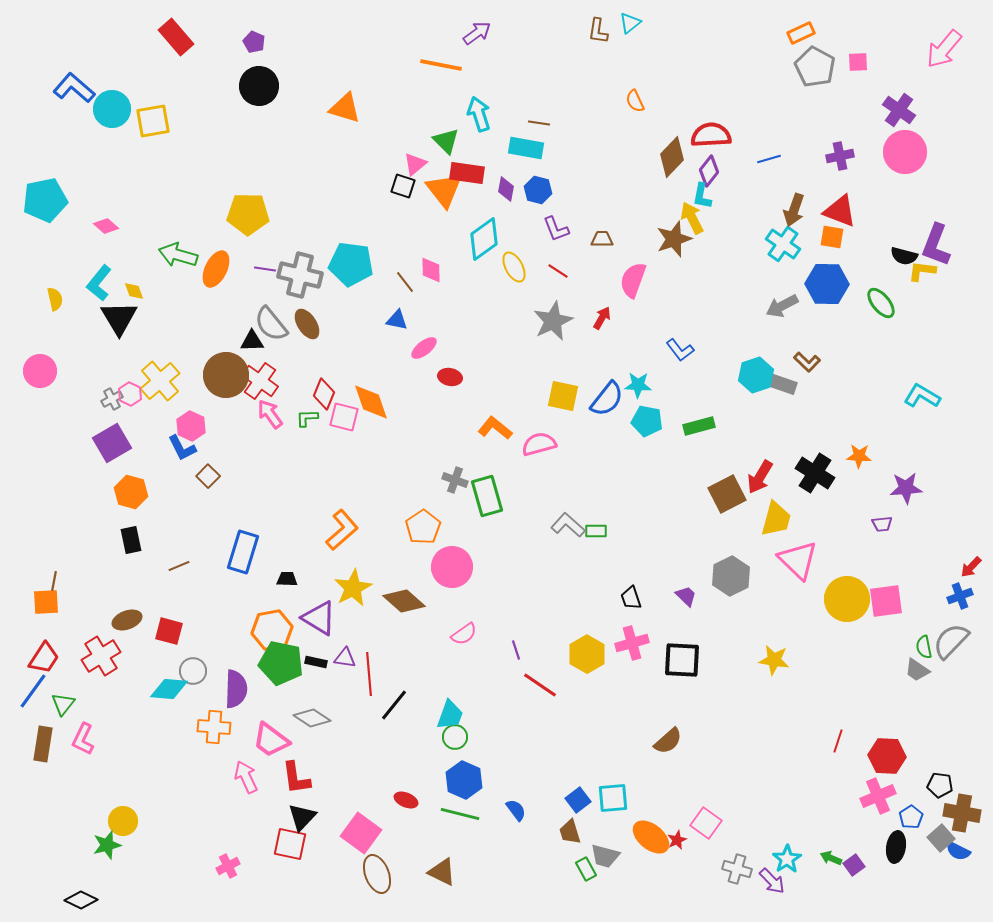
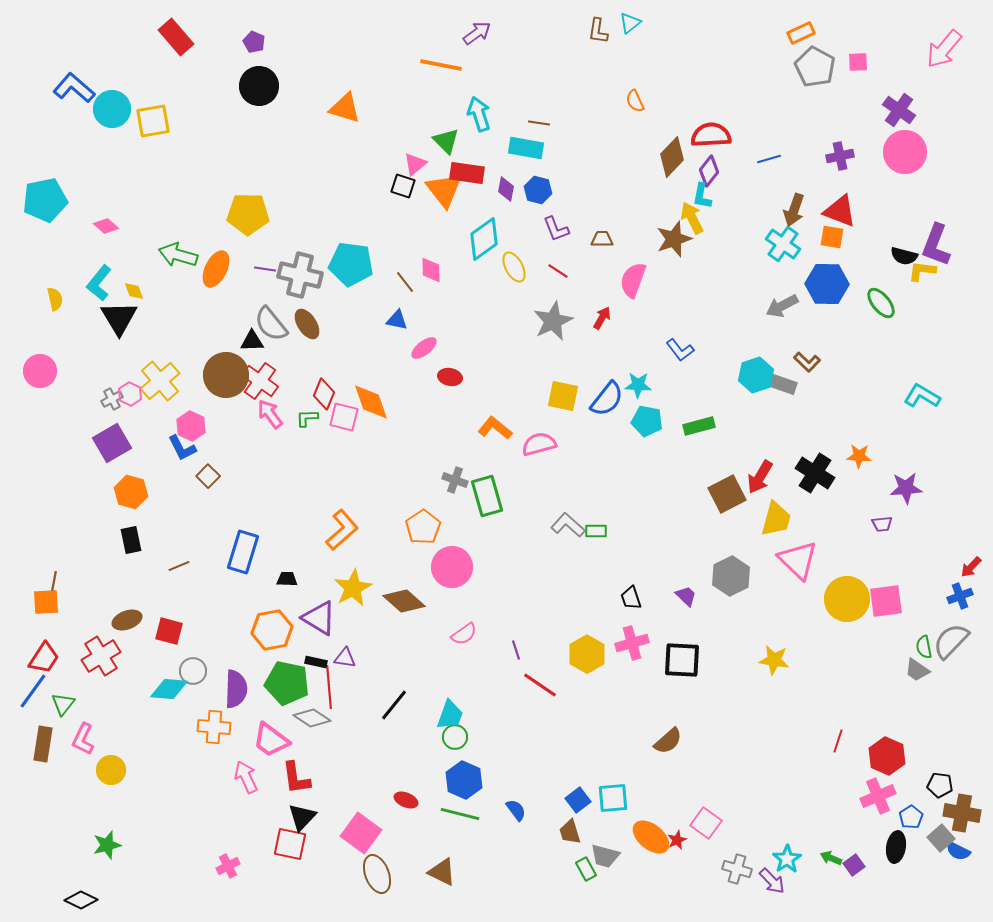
green pentagon at (281, 663): moved 6 px right, 20 px down
red line at (369, 674): moved 40 px left, 13 px down
red hexagon at (887, 756): rotated 21 degrees clockwise
yellow circle at (123, 821): moved 12 px left, 51 px up
